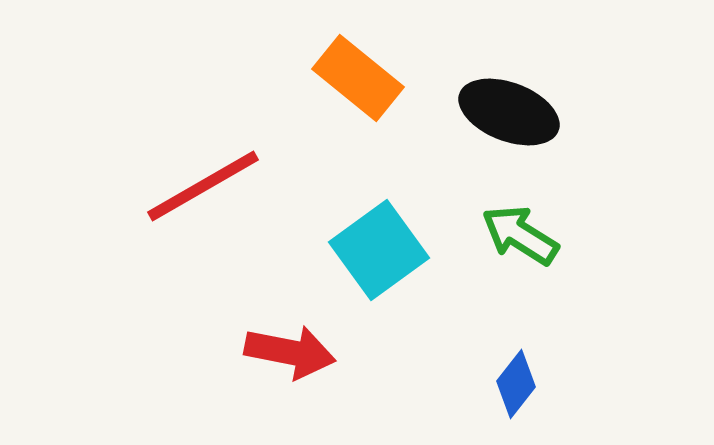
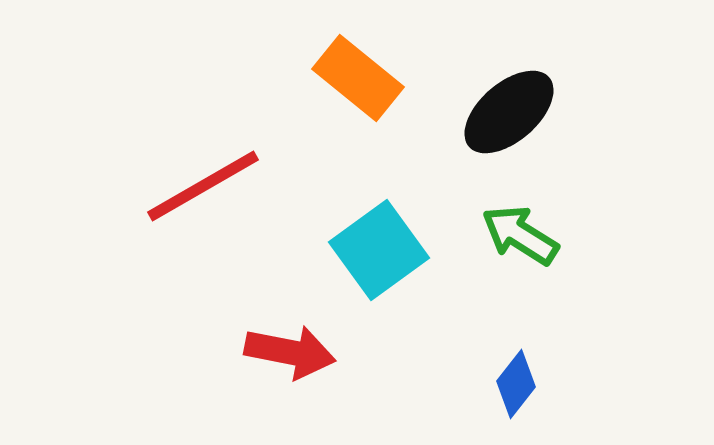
black ellipse: rotated 62 degrees counterclockwise
